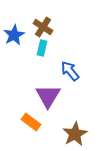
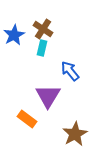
brown cross: moved 2 px down
orange rectangle: moved 4 px left, 3 px up
